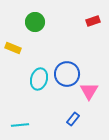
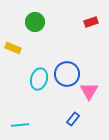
red rectangle: moved 2 px left, 1 px down
